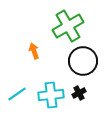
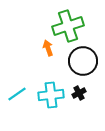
green cross: rotated 12 degrees clockwise
orange arrow: moved 14 px right, 3 px up
